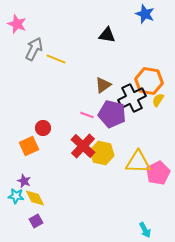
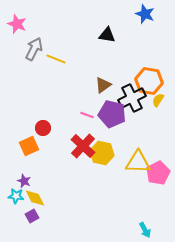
purple square: moved 4 px left, 5 px up
